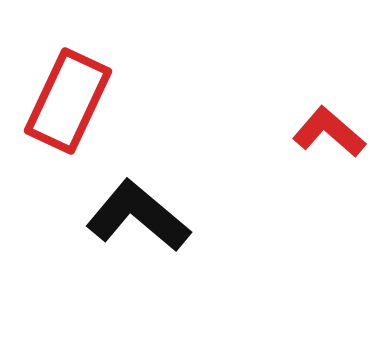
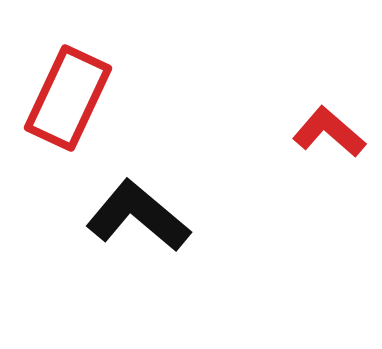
red rectangle: moved 3 px up
